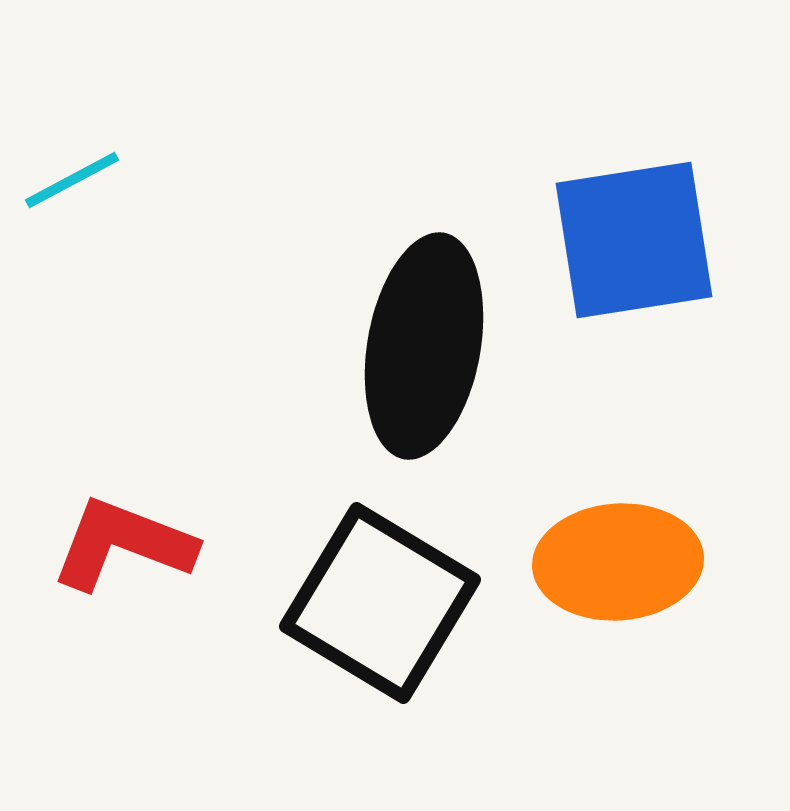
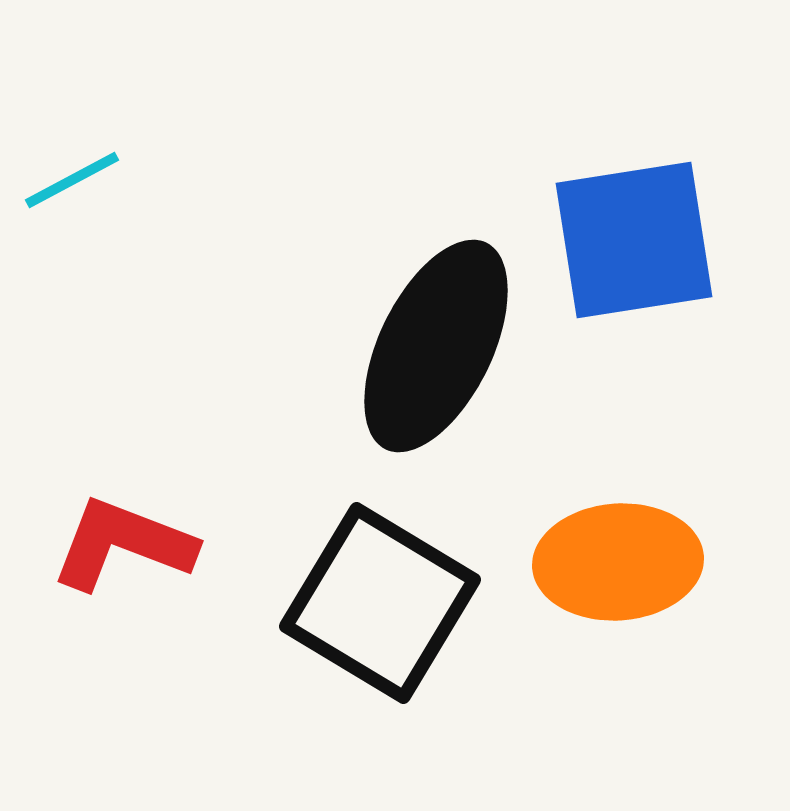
black ellipse: moved 12 px right; rotated 16 degrees clockwise
